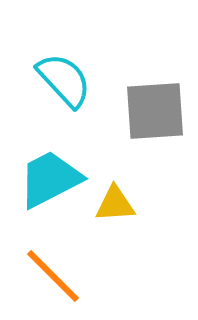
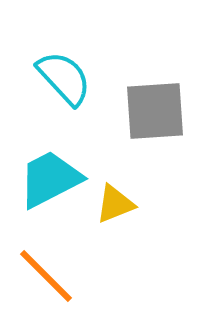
cyan semicircle: moved 2 px up
yellow triangle: rotated 18 degrees counterclockwise
orange line: moved 7 px left
